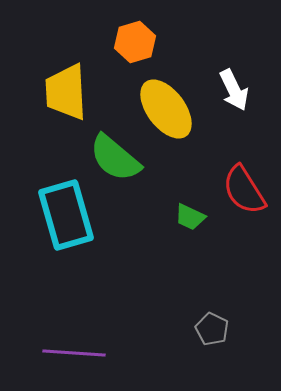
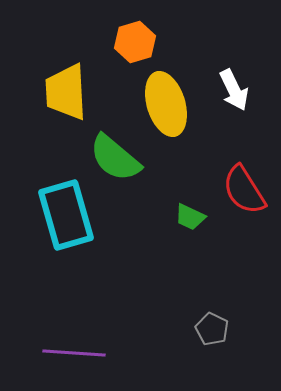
yellow ellipse: moved 5 px up; rotated 20 degrees clockwise
